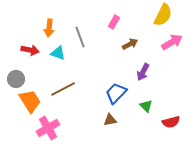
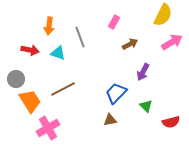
orange arrow: moved 2 px up
